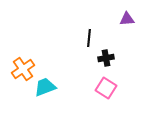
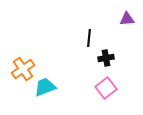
pink square: rotated 20 degrees clockwise
